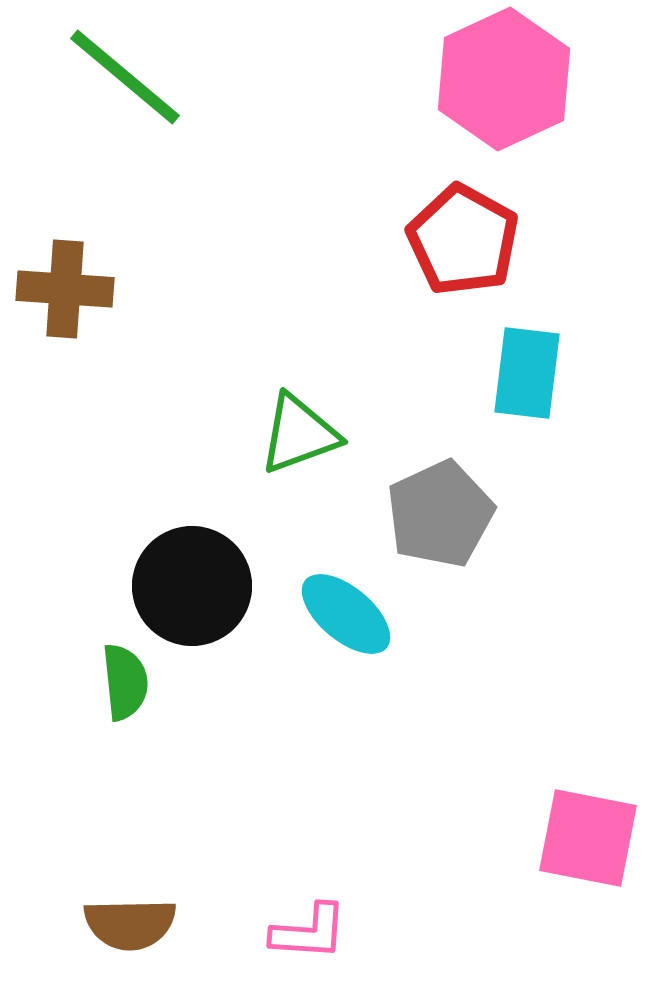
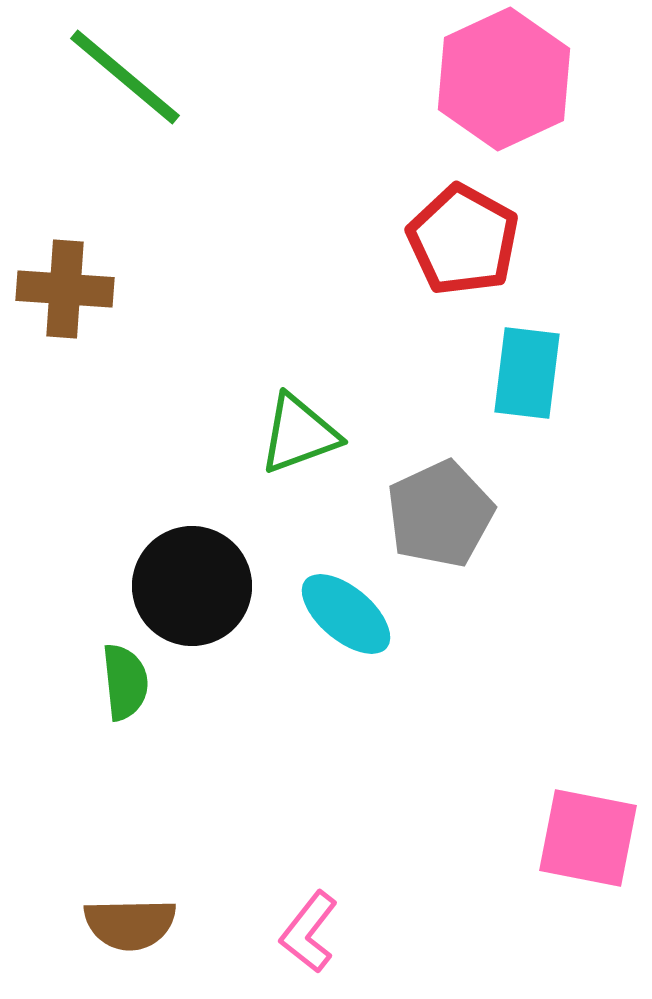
pink L-shape: rotated 124 degrees clockwise
